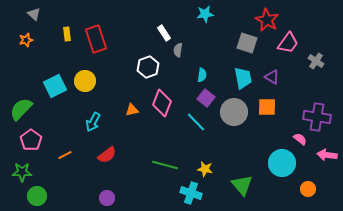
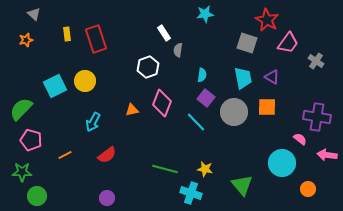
pink pentagon: rotated 20 degrees counterclockwise
green line: moved 4 px down
